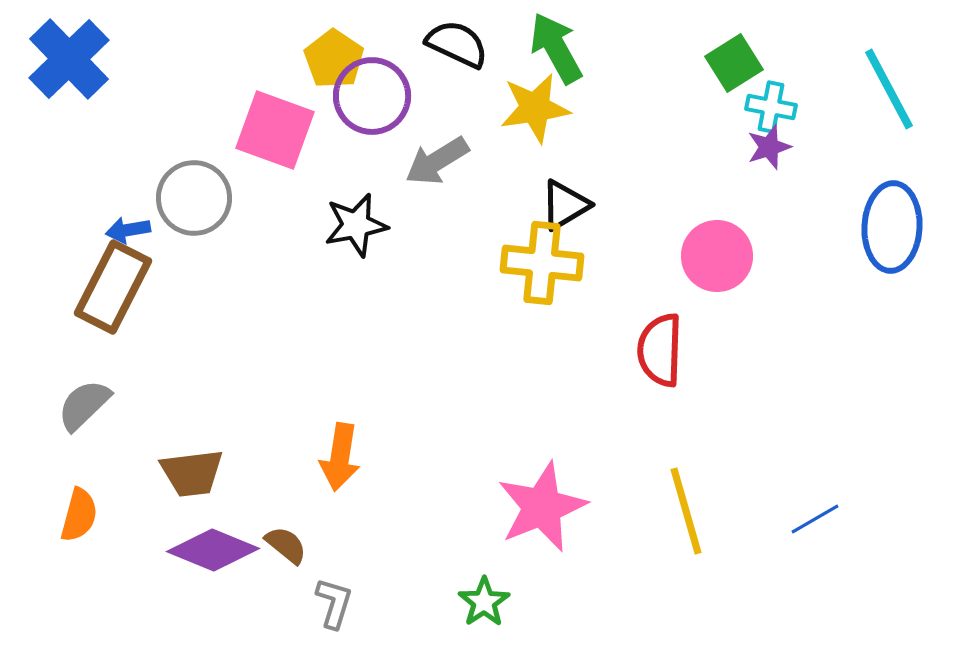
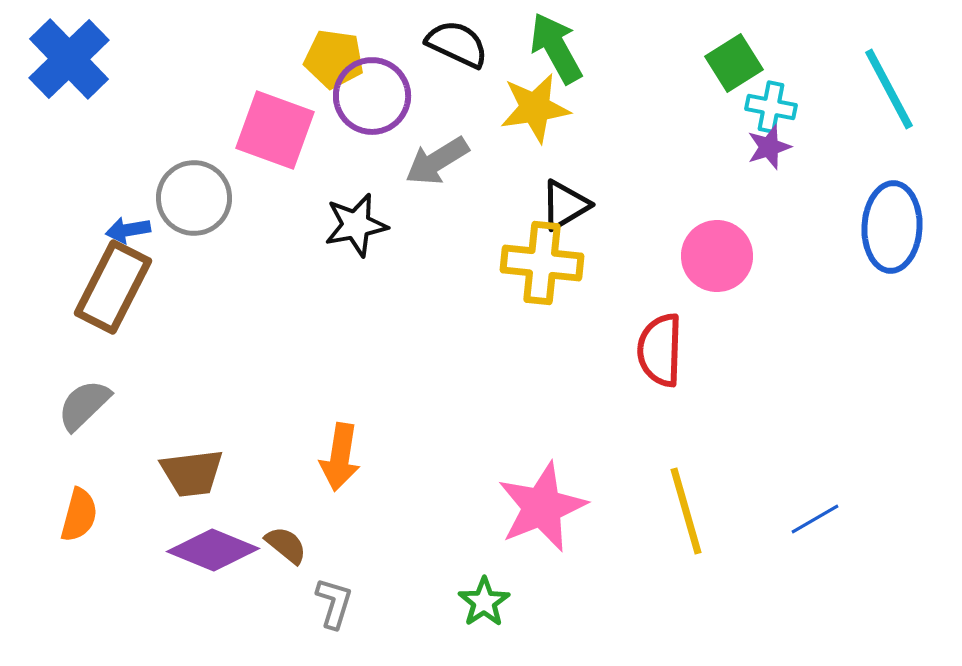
yellow pentagon: rotated 26 degrees counterclockwise
